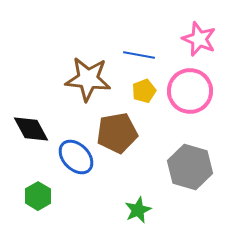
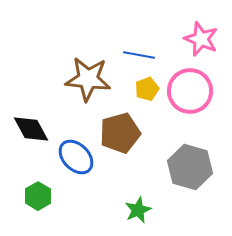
pink star: moved 2 px right
yellow pentagon: moved 3 px right, 2 px up
brown pentagon: moved 3 px right; rotated 6 degrees counterclockwise
